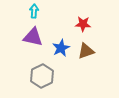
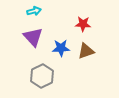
cyan arrow: rotated 72 degrees clockwise
purple triangle: rotated 35 degrees clockwise
blue star: rotated 24 degrees clockwise
